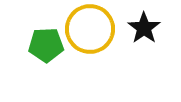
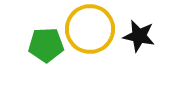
black star: moved 5 px left, 8 px down; rotated 24 degrees counterclockwise
